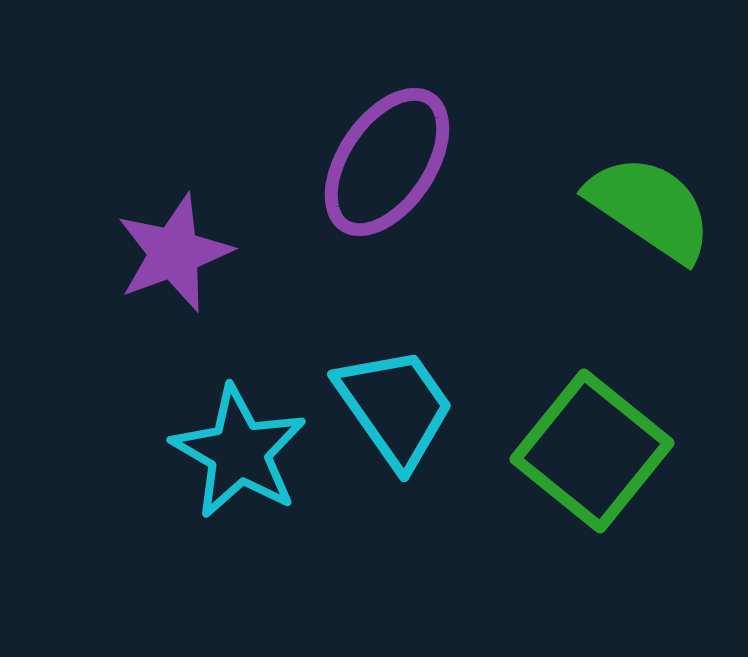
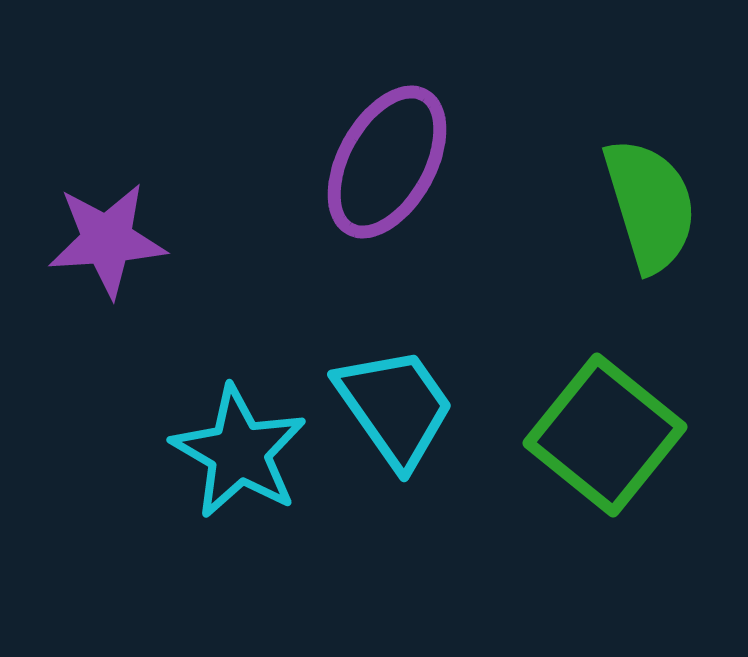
purple ellipse: rotated 5 degrees counterclockwise
green semicircle: moved 3 px up; rotated 39 degrees clockwise
purple star: moved 67 px left, 13 px up; rotated 16 degrees clockwise
green square: moved 13 px right, 16 px up
